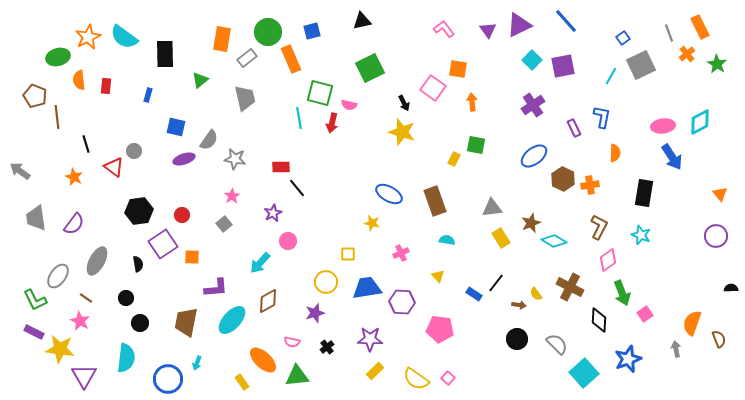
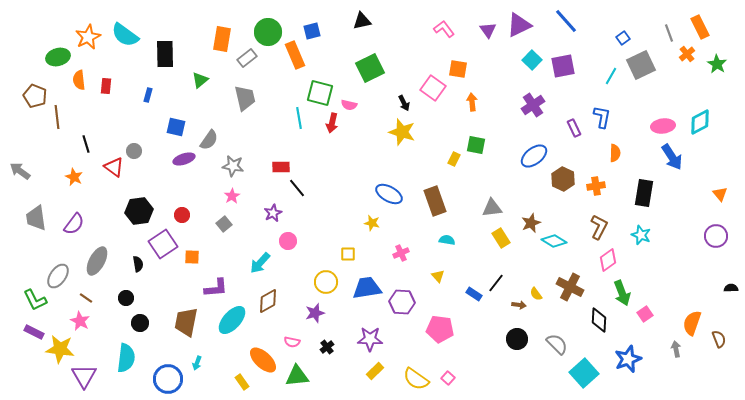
cyan semicircle at (124, 37): moved 1 px right, 2 px up
orange rectangle at (291, 59): moved 4 px right, 4 px up
gray star at (235, 159): moved 2 px left, 7 px down
orange cross at (590, 185): moved 6 px right, 1 px down
